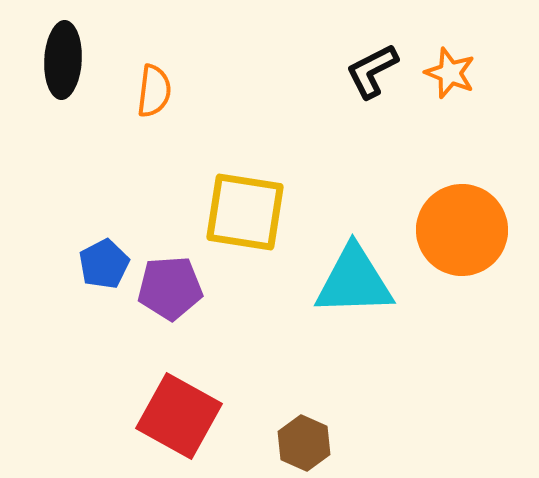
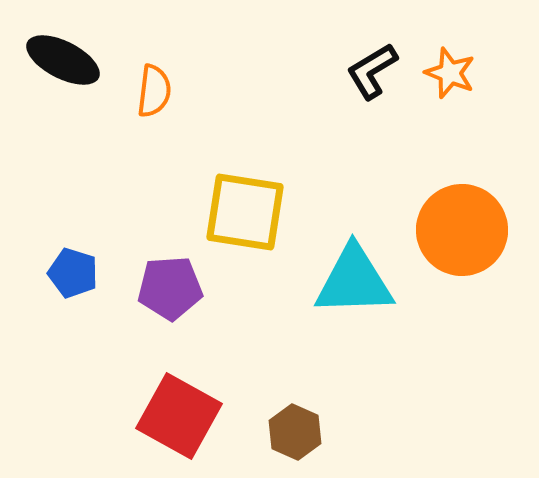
black ellipse: rotated 66 degrees counterclockwise
black L-shape: rotated 4 degrees counterclockwise
blue pentagon: moved 31 px left, 9 px down; rotated 27 degrees counterclockwise
brown hexagon: moved 9 px left, 11 px up
